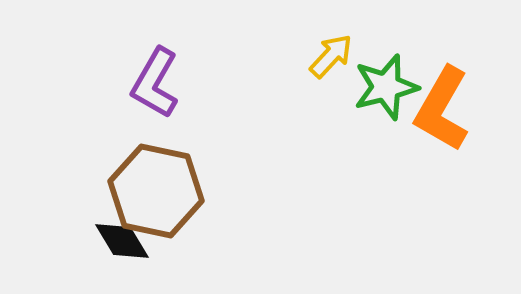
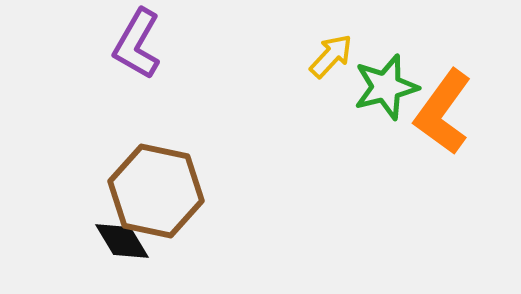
purple L-shape: moved 18 px left, 39 px up
orange L-shape: moved 1 px right, 3 px down; rotated 6 degrees clockwise
